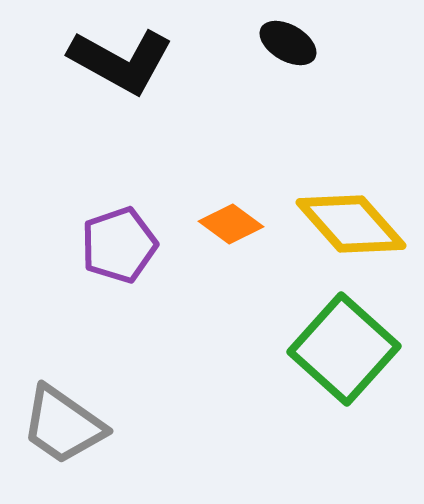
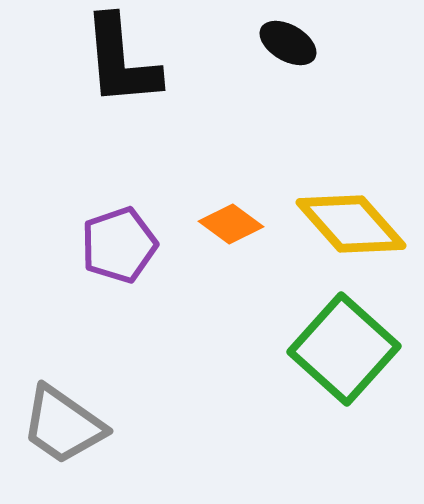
black L-shape: rotated 56 degrees clockwise
